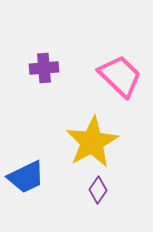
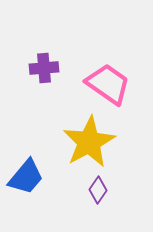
pink trapezoid: moved 12 px left, 8 px down; rotated 9 degrees counterclockwise
yellow star: moved 3 px left
blue trapezoid: rotated 24 degrees counterclockwise
